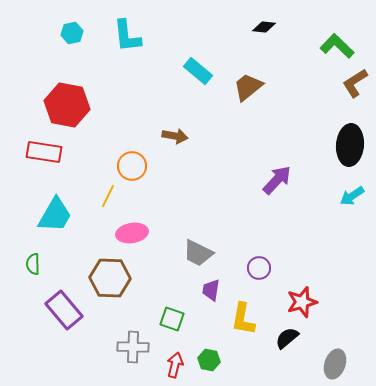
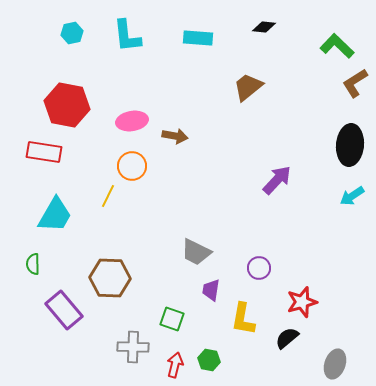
cyan rectangle: moved 33 px up; rotated 36 degrees counterclockwise
pink ellipse: moved 112 px up
gray trapezoid: moved 2 px left, 1 px up
